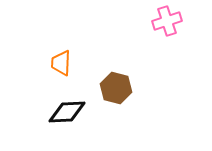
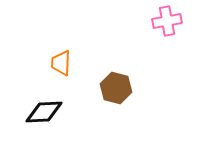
pink cross: rotated 8 degrees clockwise
black diamond: moved 23 px left
